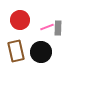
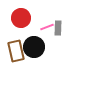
red circle: moved 1 px right, 2 px up
black circle: moved 7 px left, 5 px up
